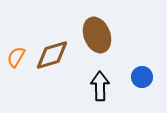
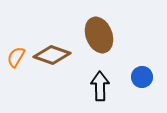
brown ellipse: moved 2 px right
brown diamond: rotated 36 degrees clockwise
